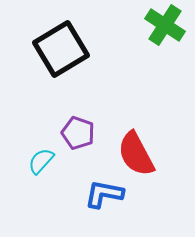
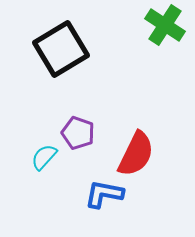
red semicircle: rotated 126 degrees counterclockwise
cyan semicircle: moved 3 px right, 4 px up
